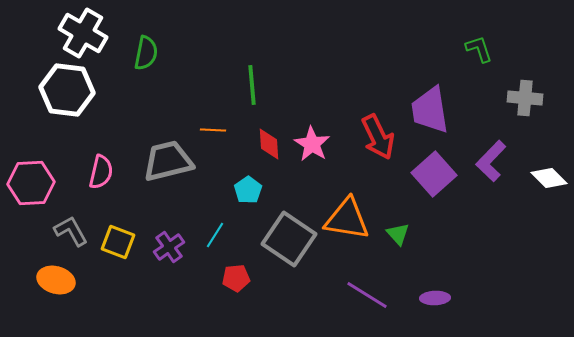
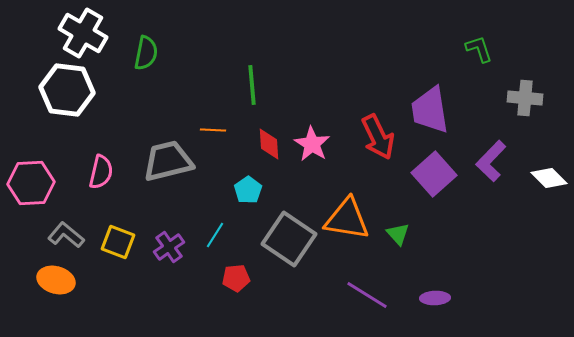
gray L-shape: moved 5 px left, 4 px down; rotated 21 degrees counterclockwise
